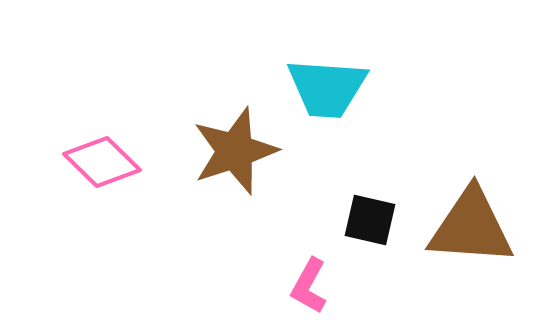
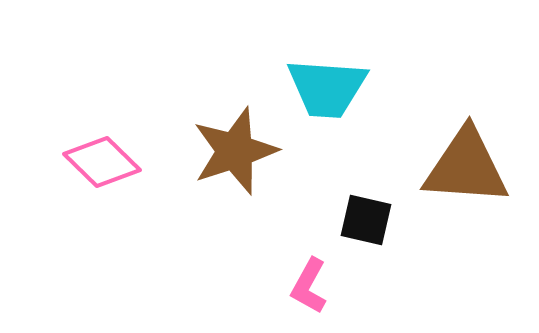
black square: moved 4 px left
brown triangle: moved 5 px left, 60 px up
